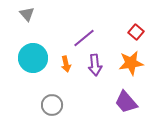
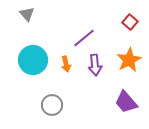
red square: moved 6 px left, 10 px up
cyan circle: moved 2 px down
orange star: moved 2 px left, 3 px up; rotated 20 degrees counterclockwise
